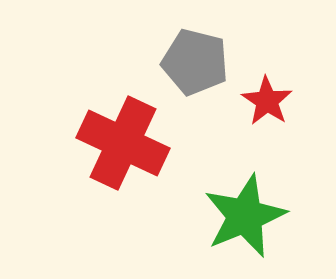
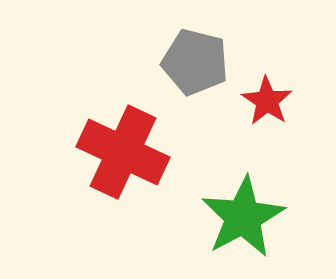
red cross: moved 9 px down
green star: moved 2 px left, 1 px down; rotated 6 degrees counterclockwise
